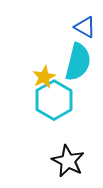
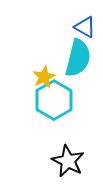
cyan semicircle: moved 4 px up
